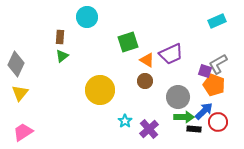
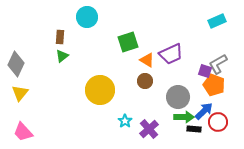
pink trapezoid: rotated 100 degrees counterclockwise
